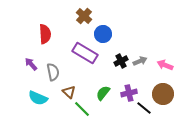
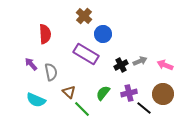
purple rectangle: moved 1 px right, 1 px down
black cross: moved 4 px down
gray semicircle: moved 2 px left
cyan semicircle: moved 2 px left, 2 px down
